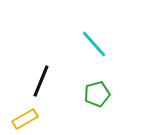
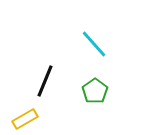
black line: moved 4 px right
green pentagon: moved 2 px left, 3 px up; rotated 20 degrees counterclockwise
